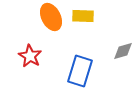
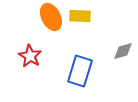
yellow rectangle: moved 3 px left
